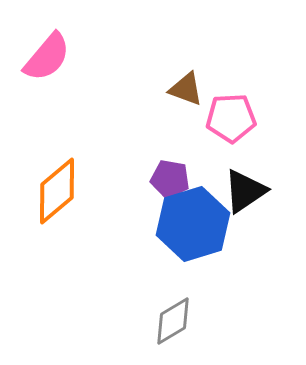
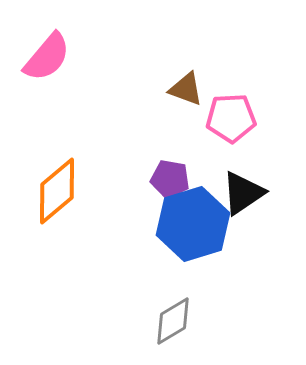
black triangle: moved 2 px left, 2 px down
